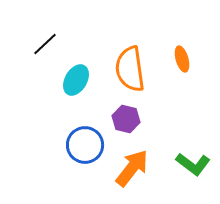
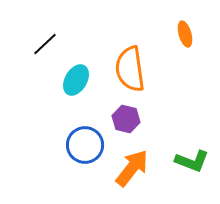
orange ellipse: moved 3 px right, 25 px up
green L-shape: moved 1 px left, 3 px up; rotated 16 degrees counterclockwise
